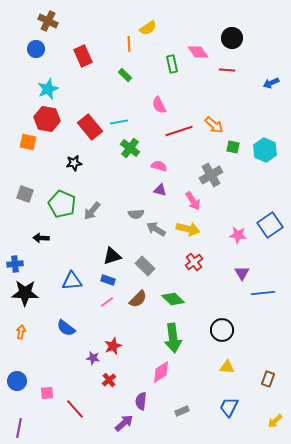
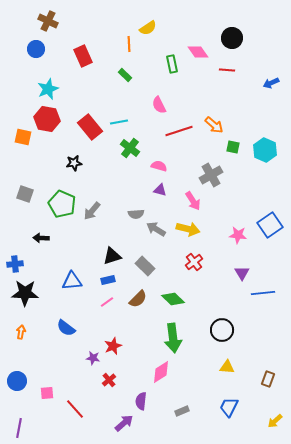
orange square at (28, 142): moved 5 px left, 5 px up
blue rectangle at (108, 280): rotated 32 degrees counterclockwise
